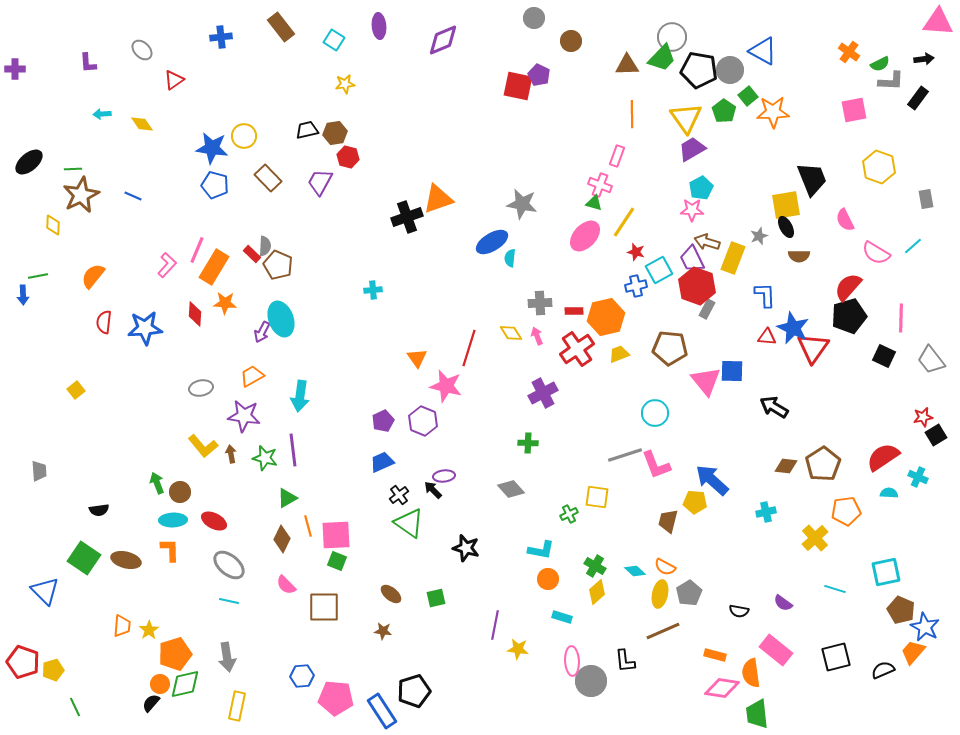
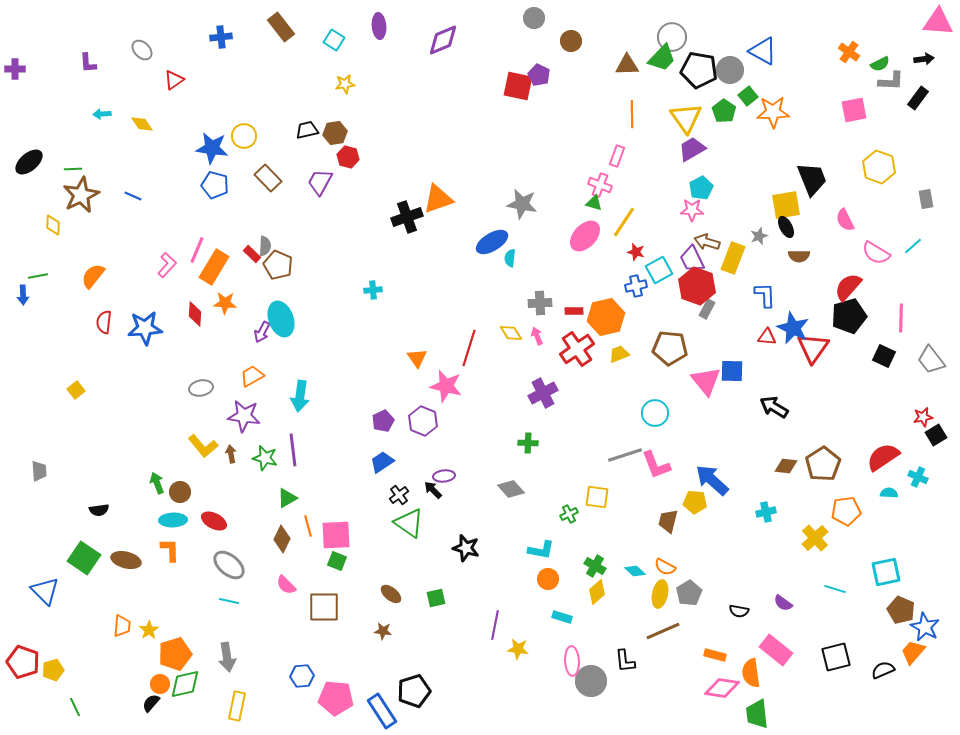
blue trapezoid at (382, 462): rotated 10 degrees counterclockwise
